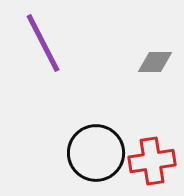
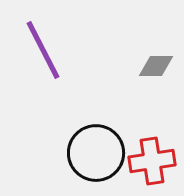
purple line: moved 7 px down
gray diamond: moved 1 px right, 4 px down
